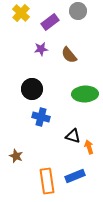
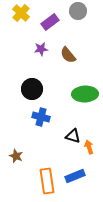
brown semicircle: moved 1 px left
